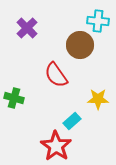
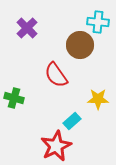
cyan cross: moved 1 px down
red star: rotated 12 degrees clockwise
